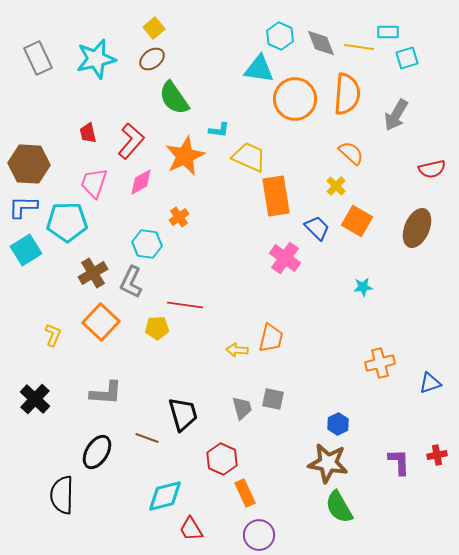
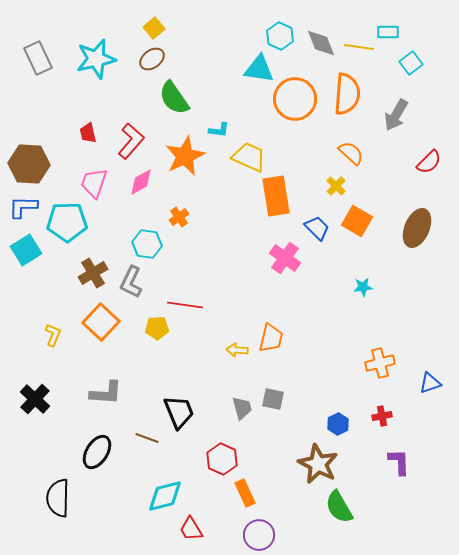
cyan square at (407, 58): moved 4 px right, 5 px down; rotated 20 degrees counterclockwise
red semicircle at (432, 169): moved 3 px left, 7 px up; rotated 32 degrees counterclockwise
black trapezoid at (183, 414): moved 4 px left, 2 px up; rotated 6 degrees counterclockwise
red cross at (437, 455): moved 55 px left, 39 px up
brown star at (328, 463): moved 10 px left, 1 px down; rotated 18 degrees clockwise
black semicircle at (62, 495): moved 4 px left, 3 px down
